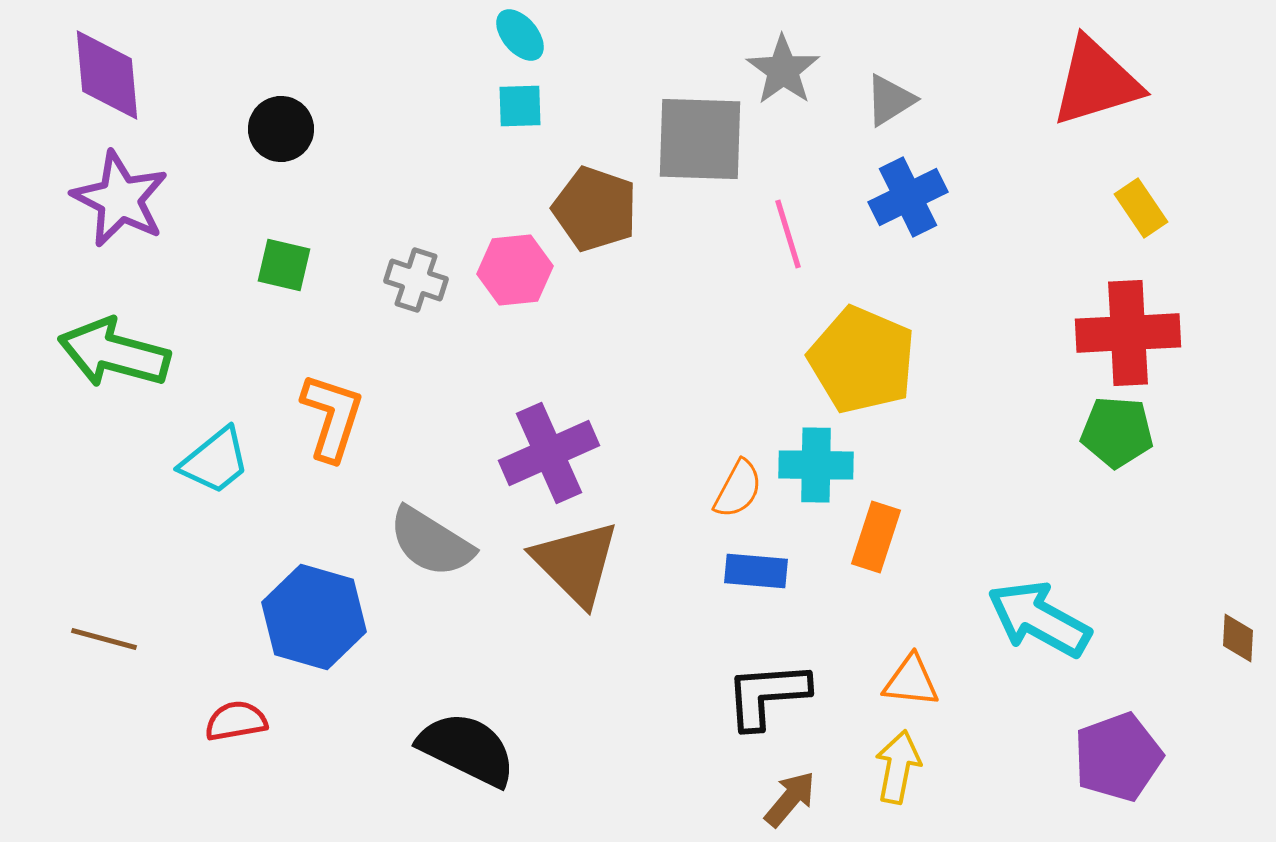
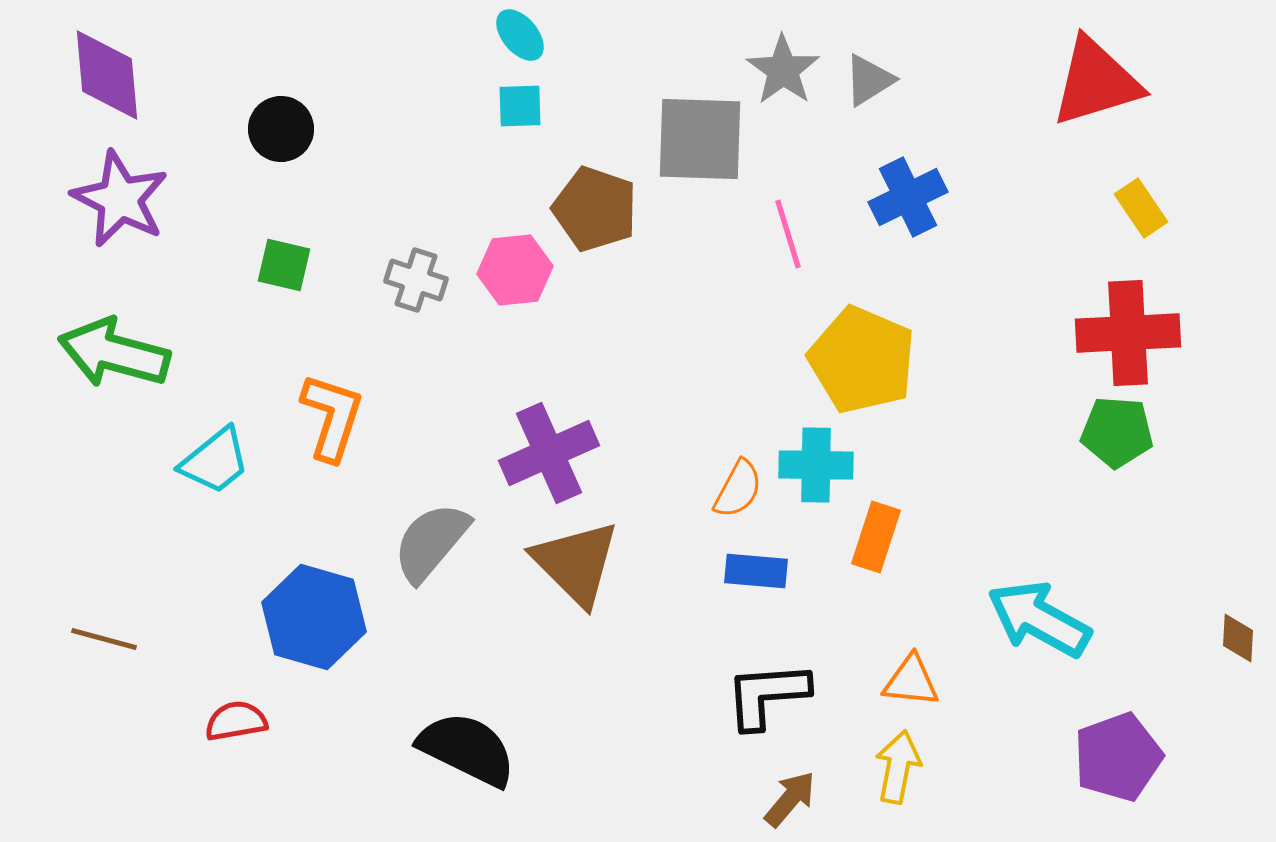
gray triangle: moved 21 px left, 20 px up
gray semicircle: rotated 98 degrees clockwise
